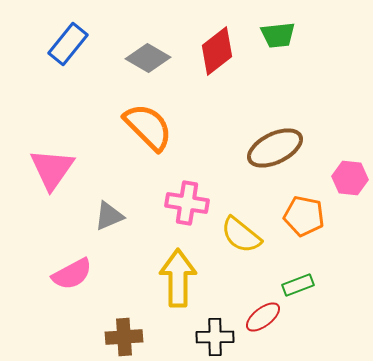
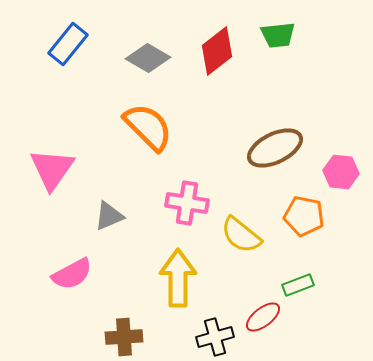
pink hexagon: moved 9 px left, 6 px up
black cross: rotated 15 degrees counterclockwise
